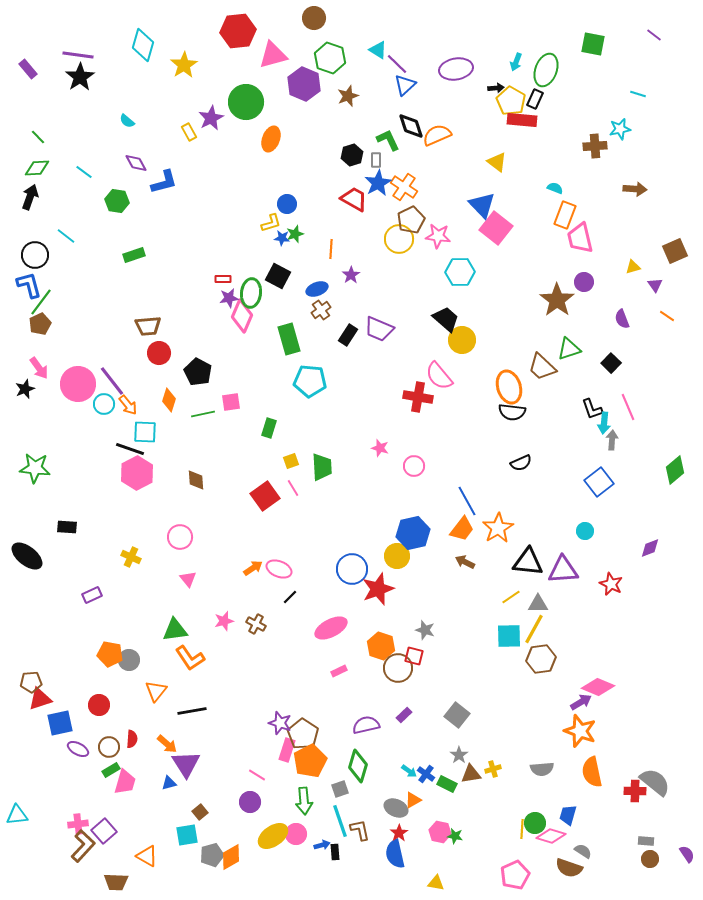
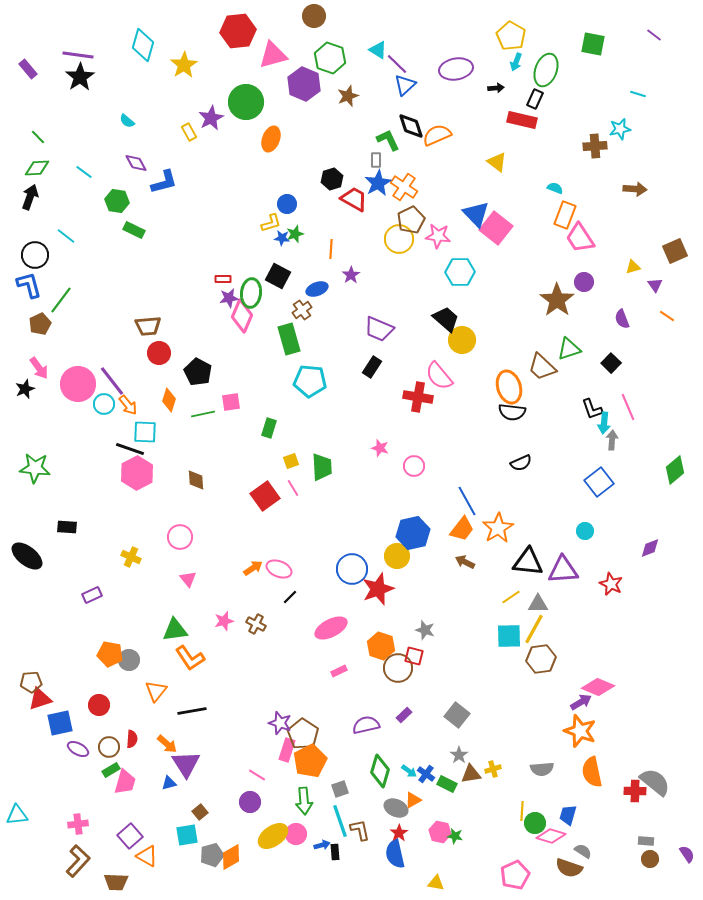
brown circle at (314, 18): moved 2 px up
yellow pentagon at (511, 101): moved 65 px up
red rectangle at (522, 120): rotated 8 degrees clockwise
black hexagon at (352, 155): moved 20 px left, 24 px down
blue triangle at (482, 205): moved 6 px left, 9 px down
pink trapezoid at (580, 238): rotated 20 degrees counterclockwise
green rectangle at (134, 255): moved 25 px up; rotated 45 degrees clockwise
green line at (41, 302): moved 20 px right, 2 px up
brown cross at (321, 310): moved 19 px left
black rectangle at (348, 335): moved 24 px right, 32 px down
green diamond at (358, 766): moved 22 px right, 5 px down
yellow line at (522, 829): moved 18 px up
purple square at (104, 831): moved 26 px right, 5 px down
brown L-shape at (83, 846): moved 5 px left, 15 px down
